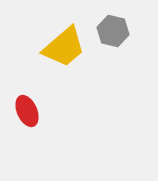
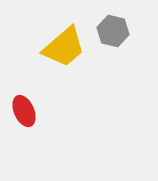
red ellipse: moved 3 px left
